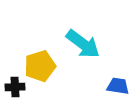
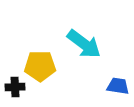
cyan arrow: moved 1 px right
yellow pentagon: rotated 16 degrees clockwise
